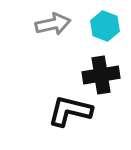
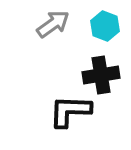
gray arrow: rotated 24 degrees counterclockwise
black L-shape: rotated 12 degrees counterclockwise
